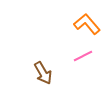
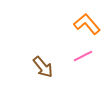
brown arrow: moved 6 px up; rotated 10 degrees counterclockwise
